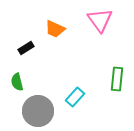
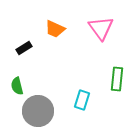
pink triangle: moved 1 px right, 8 px down
black rectangle: moved 2 px left
green semicircle: moved 4 px down
cyan rectangle: moved 7 px right, 3 px down; rotated 24 degrees counterclockwise
